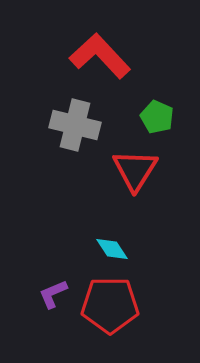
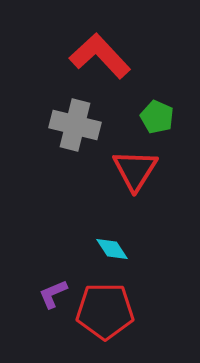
red pentagon: moved 5 px left, 6 px down
